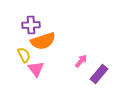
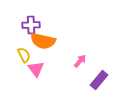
orange semicircle: rotated 30 degrees clockwise
pink arrow: moved 1 px left
purple rectangle: moved 6 px down
